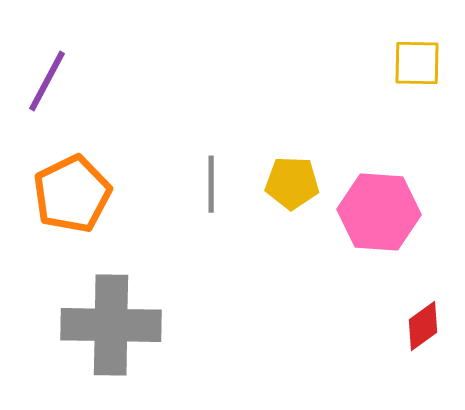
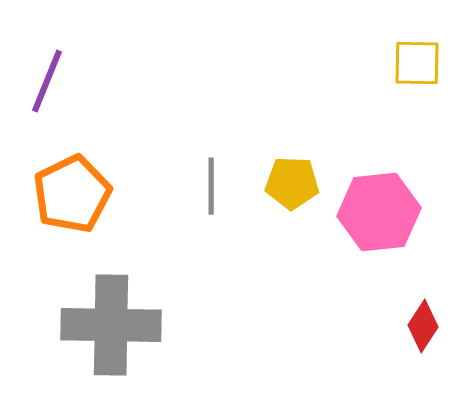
purple line: rotated 6 degrees counterclockwise
gray line: moved 2 px down
pink hexagon: rotated 10 degrees counterclockwise
red diamond: rotated 21 degrees counterclockwise
